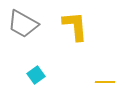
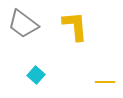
gray trapezoid: rotated 8 degrees clockwise
cyan square: rotated 12 degrees counterclockwise
